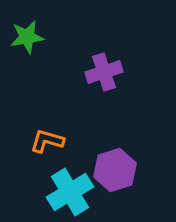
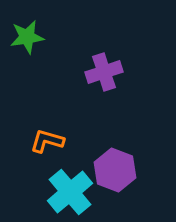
purple hexagon: rotated 21 degrees counterclockwise
cyan cross: rotated 9 degrees counterclockwise
